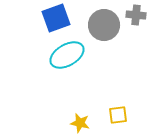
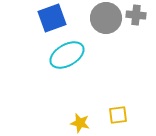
blue square: moved 4 px left
gray circle: moved 2 px right, 7 px up
